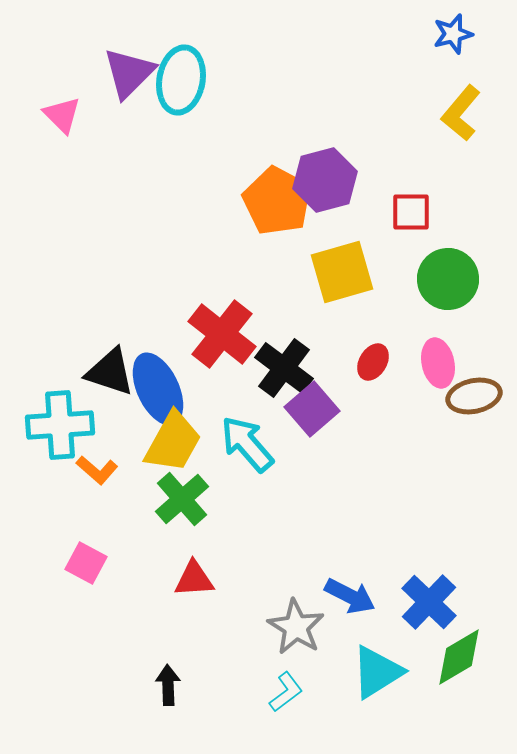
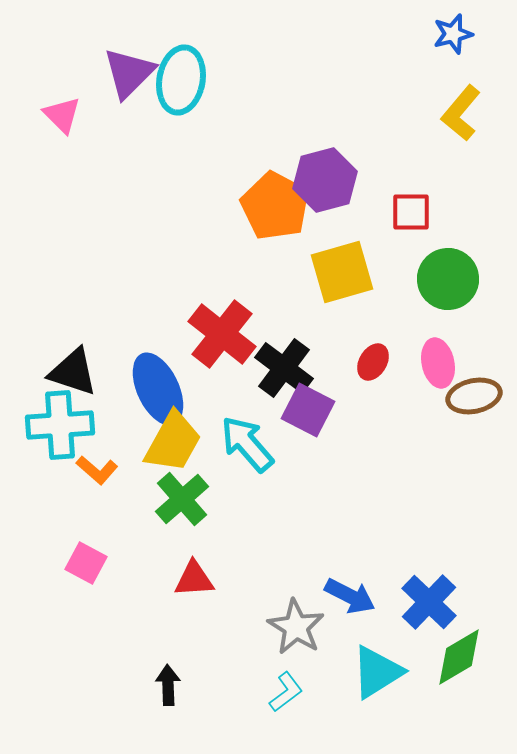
orange pentagon: moved 2 px left, 5 px down
black triangle: moved 37 px left
purple square: moved 4 px left, 1 px down; rotated 22 degrees counterclockwise
